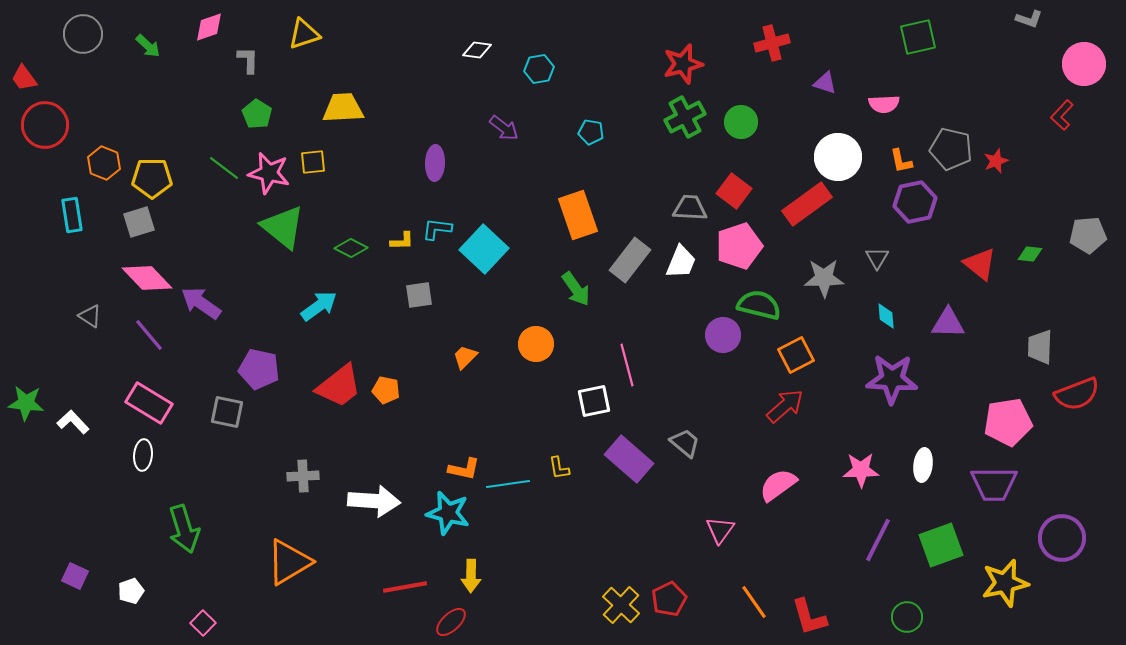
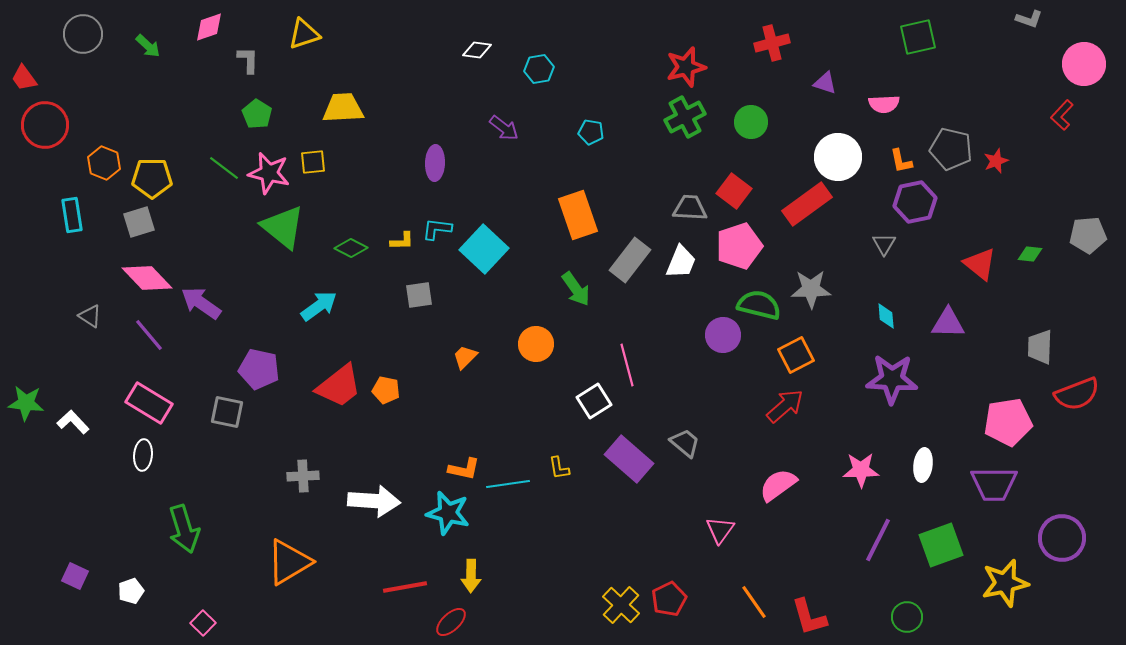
red star at (683, 64): moved 3 px right, 3 px down
green circle at (741, 122): moved 10 px right
gray triangle at (877, 258): moved 7 px right, 14 px up
gray star at (824, 278): moved 13 px left, 11 px down
white square at (594, 401): rotated 20 degrees counterclockwise
